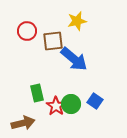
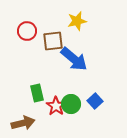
blue square: rotated 14 degrees clockwise
